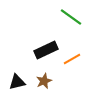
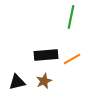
green line: rotated 65 degrees clockwise
black rectangle: moved 5 px down; rotated 20 degrees clockwise
